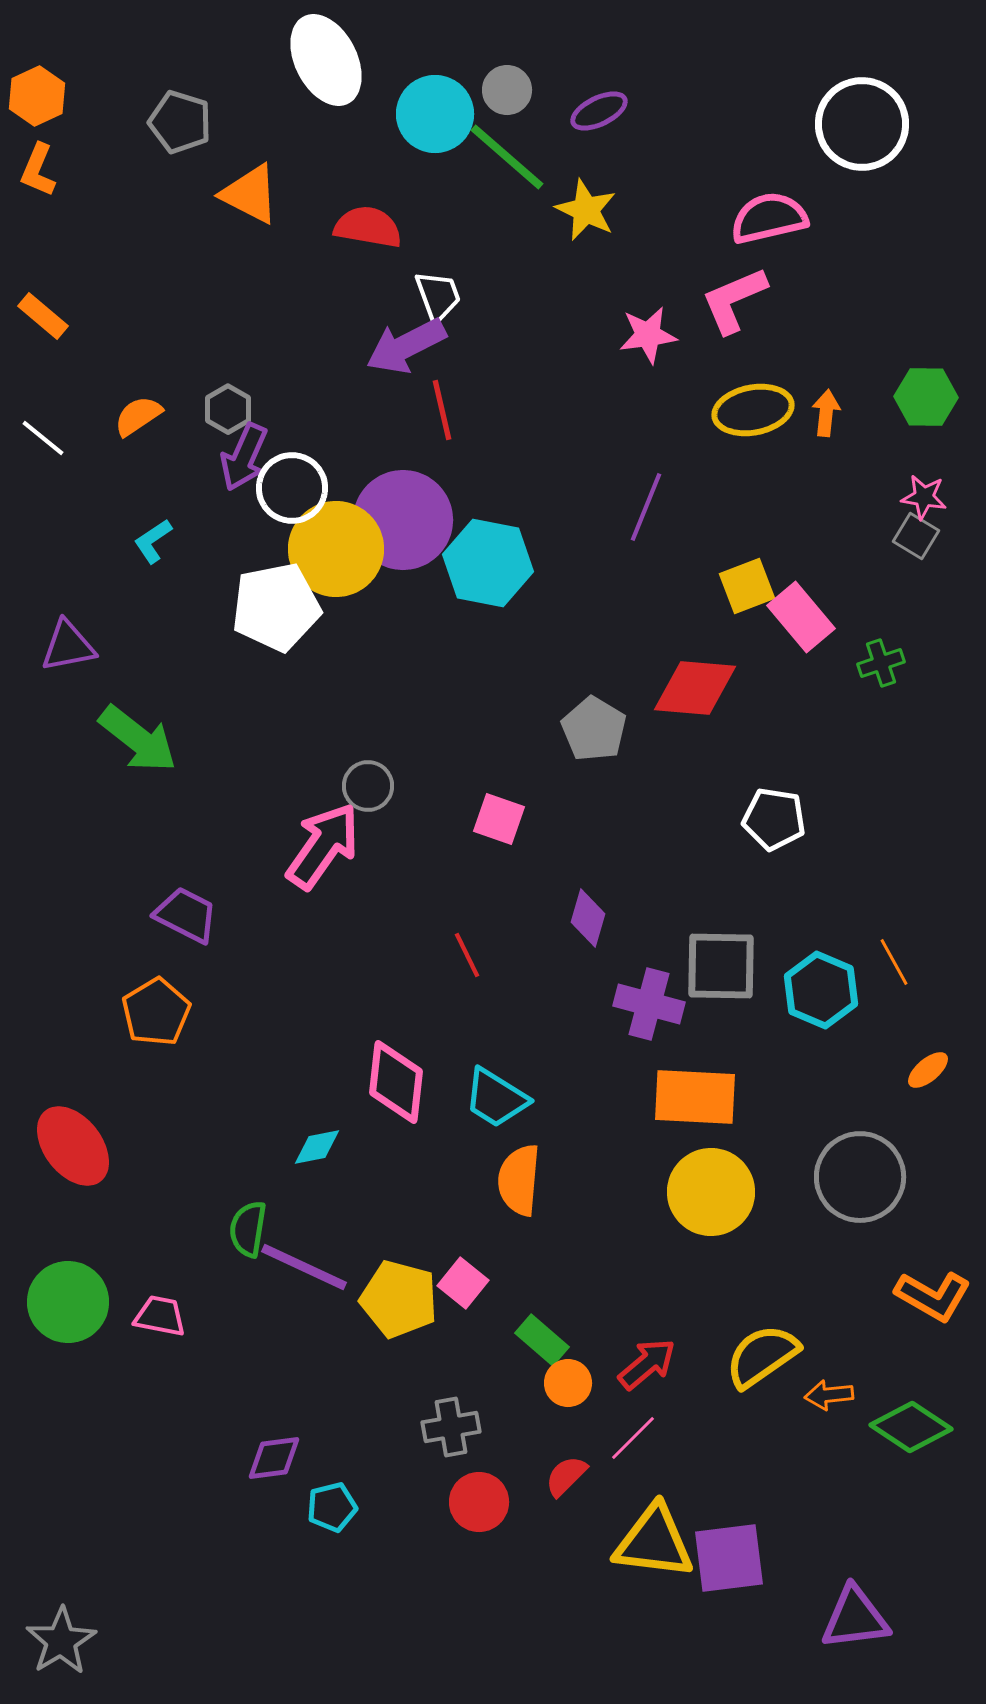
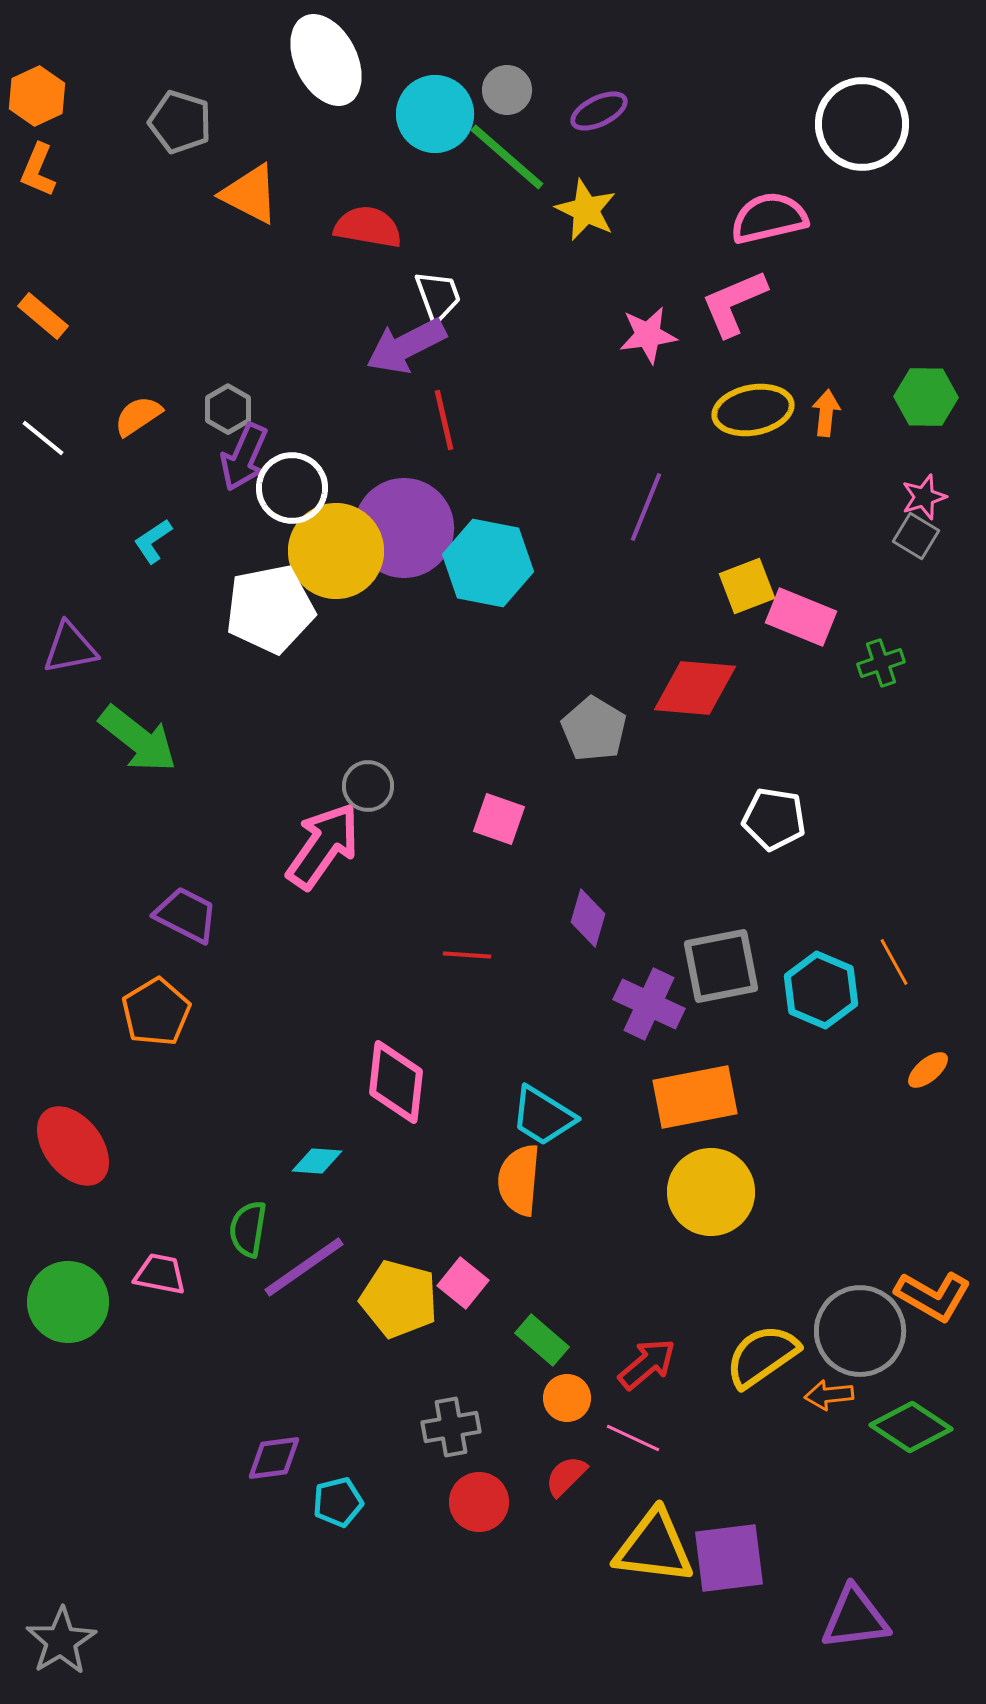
pink L-shape at (734, 300): moved 3 px down
red line at (442, 410): moved 2 px right, 10 px down
pink star at (924, 497): rotated 27 degrees counterclockwise
purple circle at (403, 520): moved 1 px right, 8 px down
yellow circle at (336, 549): moved 2 px down
white pentagon at (276, 607): moved 6 px left, 2 px down
pink rectangle at (801, 617): rotated 28 degrees counterclockwise
purple triangle at (68, 646): moved 2 px right, 2 px down
red line at (467, 955): rotated 60 degrees counterclockwise
gray square at (721, 966): rotated 12 degrees counterclockwise
purple cross at (649, 1004): rotated 10 degrees clockwise
orange rectangle at (695, 1097): rotated 14 degrees counterclockwise
cyan trapezoid at (496, 1098): moved 47 px right, 18 px down
cyan diamond at (317, 1147): moved 14 px down; rotated 15 degrees clockwise
gray circle at (860, 1177): moved 154 px down
purple line at (304, 1267): rotated 60 degrees counterclockwise
pink trapezoid at (160, 1316): moved 42 px up
orange circle at (568, 1383): moved 1 px left, 15 px down
pink line at (633, 1438): rotated 70 degrees clockwise
cyan pentagon at (332, 1507): moved 6 px right, 5 px up
yellow triangle at (654, 1542): moved 5 px down
